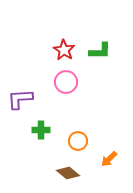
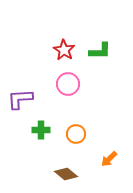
pink circle: moved 2 px right, 2 px down
orange circle: moved 2 px left, 7 px up
brown diamond: moved 2 px left, 1 px down
